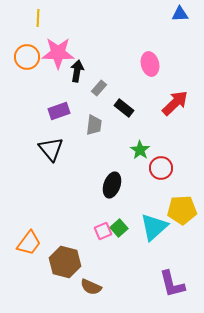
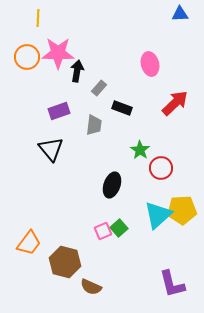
black rectangle: moved 2 px left; rotated 18 degrees counterclockwise
cyan triangle: moved 4 px right, 12 px up
